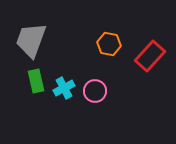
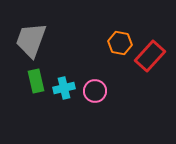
orange hexagon: moved 11 px right, 1 px up
cyan cross: rotated 15 degrees clockwise
